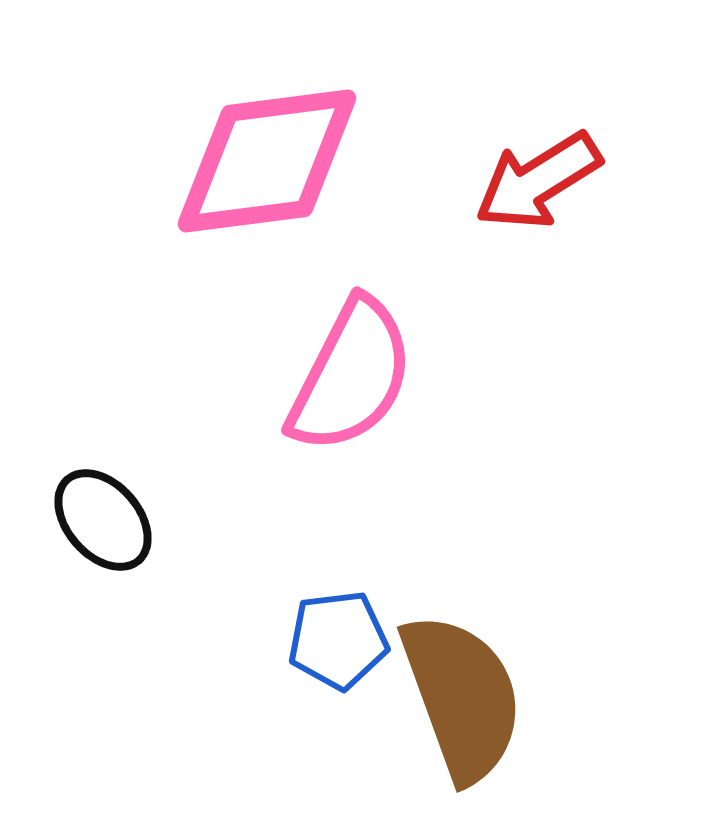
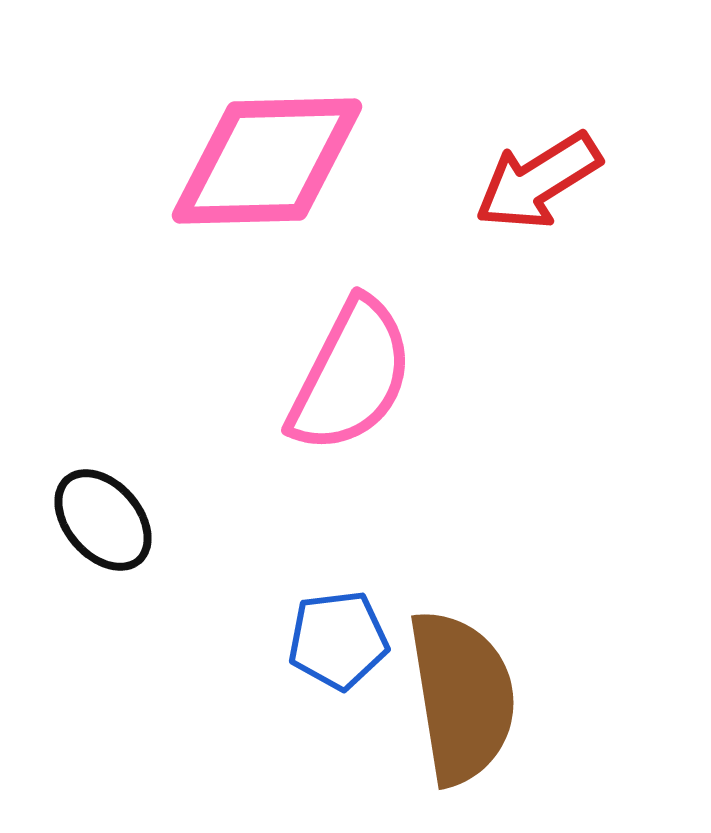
pink diamond: rotated 6 degrees clockwise
brown semicircle: rotated 11 degrees clockwise
